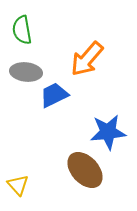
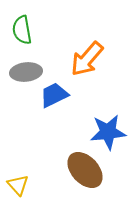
gray ellipse: rotated 12 degrees counterclockwise
